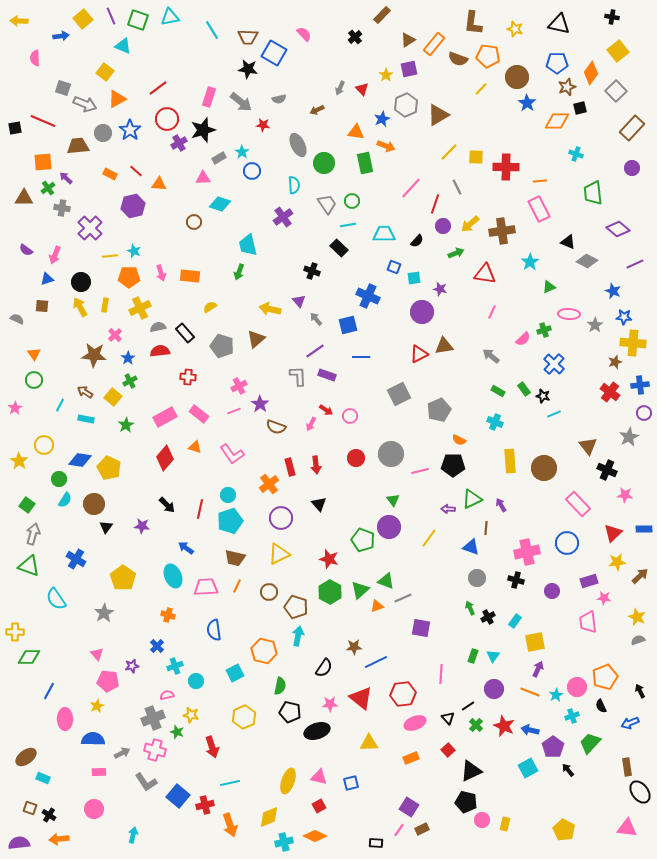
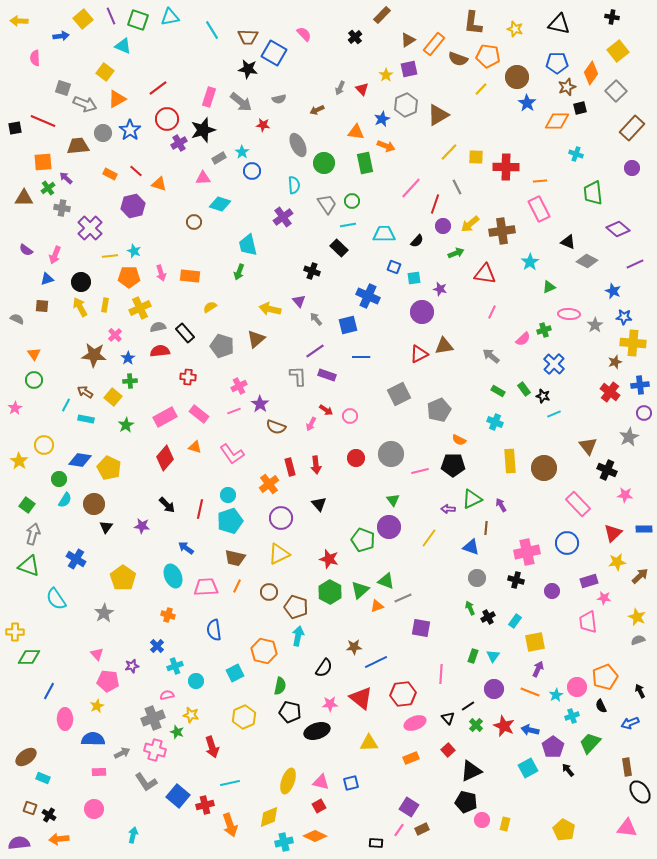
orange triangle at (159, 184): rotated 14 degrees clockwise
green cross at (130, 381): rotated 24 degrees clockwise
cyan line at (60, 405): moved 6 px right
pink triangle at (319, 777): moved 2 px right, 5 px down
